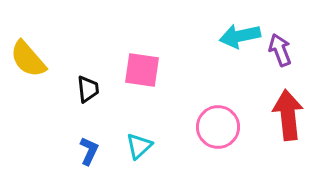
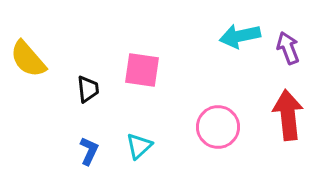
purple arrow: moved 8 px right, 2 px up
